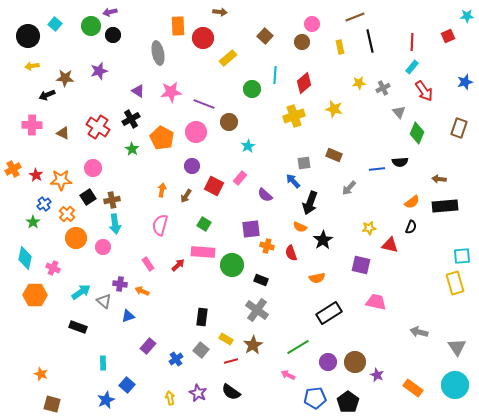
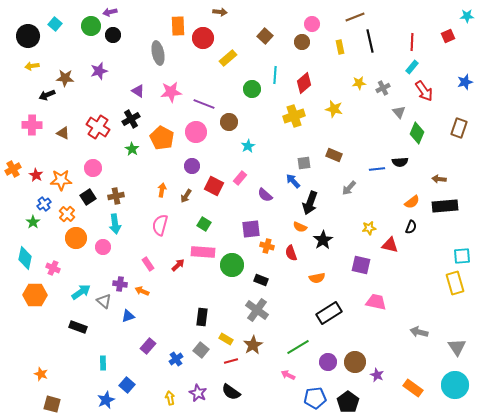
brown cross at (112, 200): moved 4 px right, 4 px up
